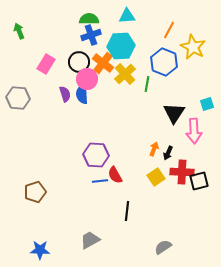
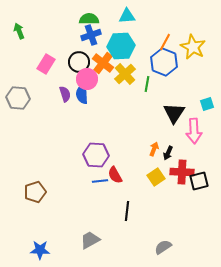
orange line: moved 4 px left, 12 px down
